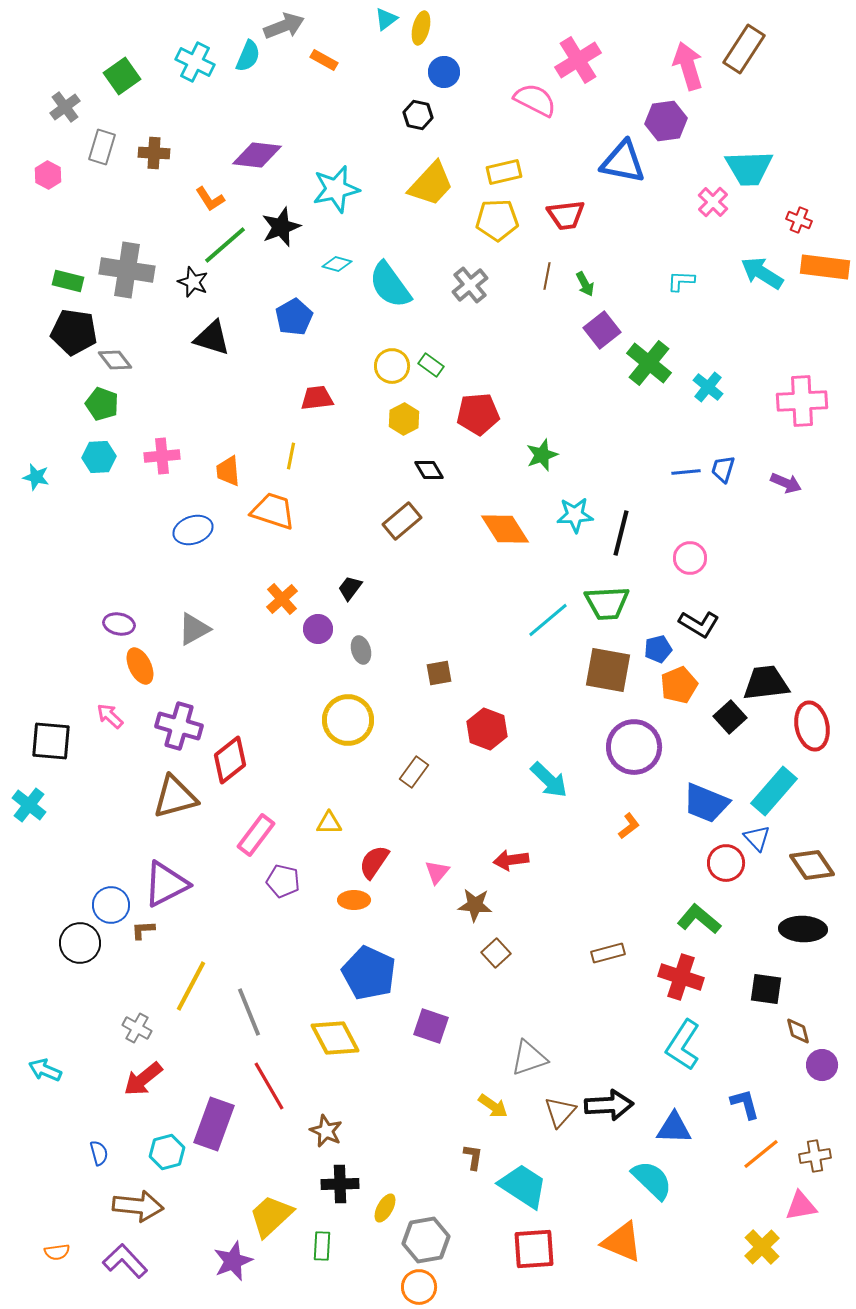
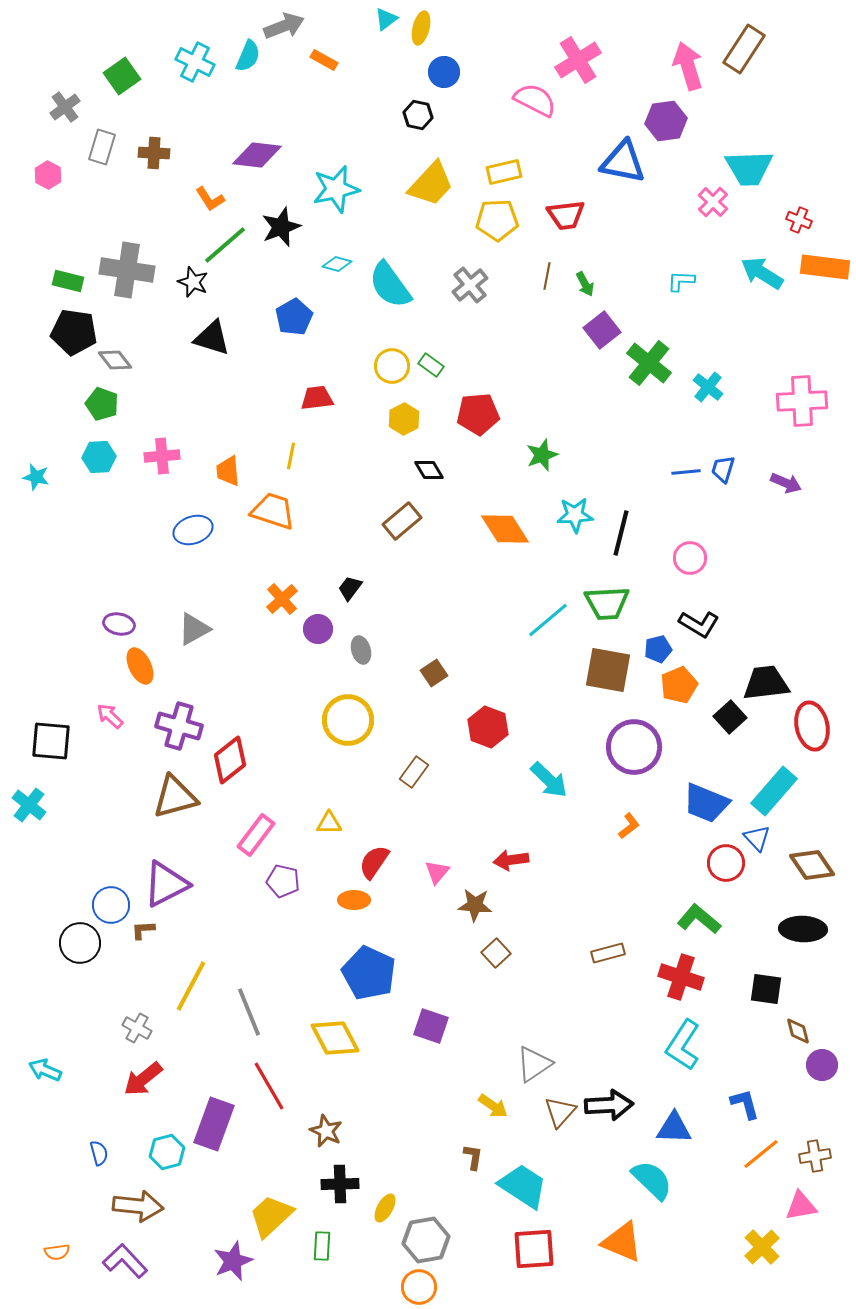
brown square at (439, 673): moved 5 px left; rotated 24 degrees counterclockwise
red hexagon at (487, 729): moved 1 px right, 2 px up
gray triangle at (529, 1058): moved 5 px right, 6 px down; rotated 15 degrees counterclockwise
